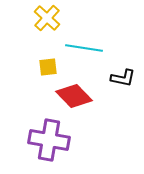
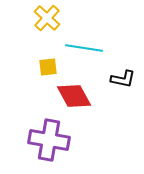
black L-shape: moved 1 px down
red diamond: rotated 15 degrees clockwise
